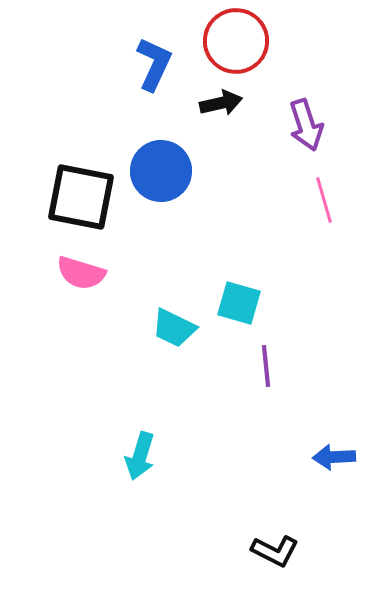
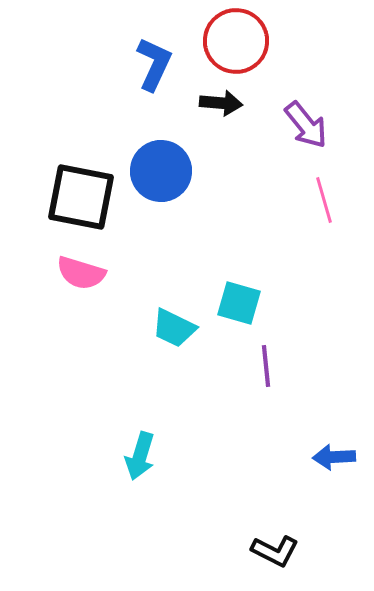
black arrow: rotated 18 degrees clockwise
purple arrow: rotated 21 degrees counterclockwise
